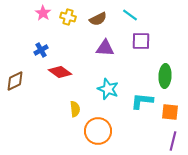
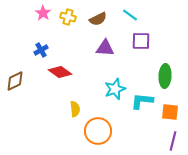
cyan star: moved 7 px right; rotated 30 degrees clockwise
